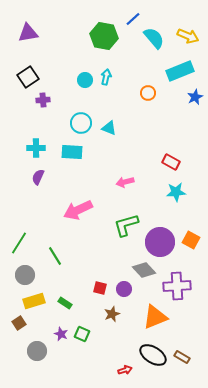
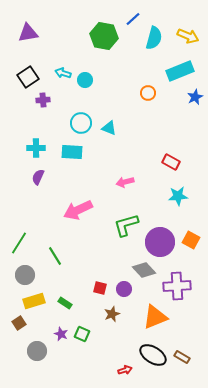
cyan semicircle at (154, 38): rotated 55 degrees clockwise
cyan arrow at (106, 77): moved 43 px left, 4 px up; rotated 84 degrees counterclockwise
cyan star at (176, 192): moved 2 px right, 4 px down
